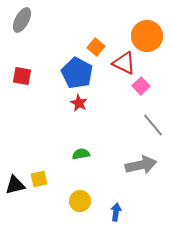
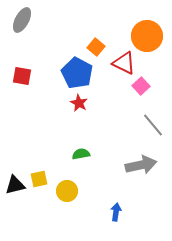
yellow circle: moved 13 px left, 10 px up
